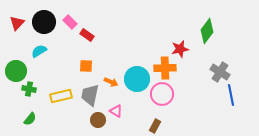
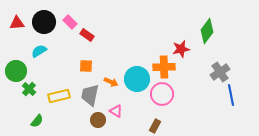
red triangle: rotated 42 degrees clockwise
red star: moved 1 px right
orange cross: moved 1 px left, 1 px up
gray cross: rotated 24 degrees clockwise
green cross: rotated 32 degrees clockwise
yellow rectangle: moved 2 px left
green semicircle: moved 7 px right, 2 px down
